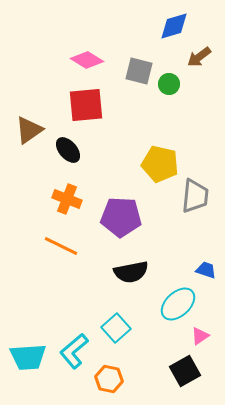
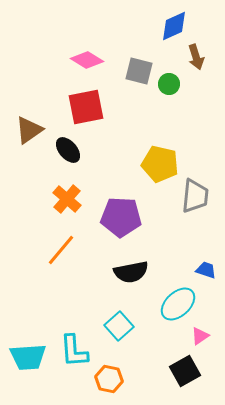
blue diamond: rotated 8 degrees counterclockwise
brown arrow: moved 3 px left; rotated 70 degrees counterclockwise
red square: moved 2 px down; rotated 6 degrees counterclockwise
orange cross: rotated 20 degrees clockwise
orange line: moved 4 px down; rotated 76 degrees counterclockwise
cyan square: moved 3 px right, 2 px up
cyan L-shape: rotated 54 degrees counterclockwise
